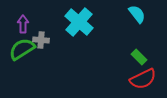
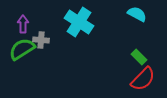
cyan semicircle: rotated 24 degrees counterclockwise
cyan cross: rotated 8 degrees counterclockwise
red semicircle: rotated 20 degrees counterclockwise
